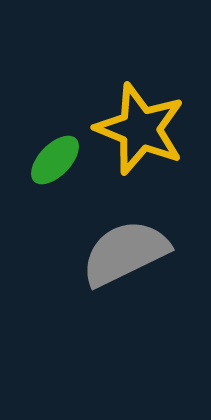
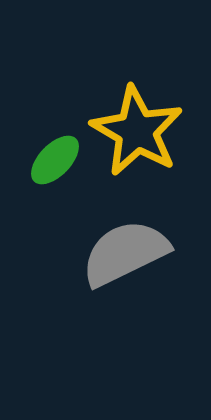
yellow star: moved 3 px left, 2 px down; rotated 8 degrees clockwise
